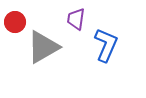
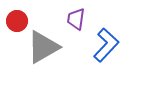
red circle: moved 2 px right, 1 px up
blue L-shape: rotated 20 degrees clockwise
